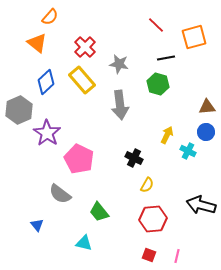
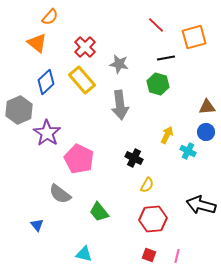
cyan triangle: moved 11 px down
